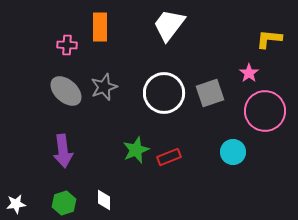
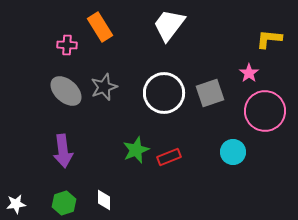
orange rectangle: rotated 32 degrees counterclockwise
